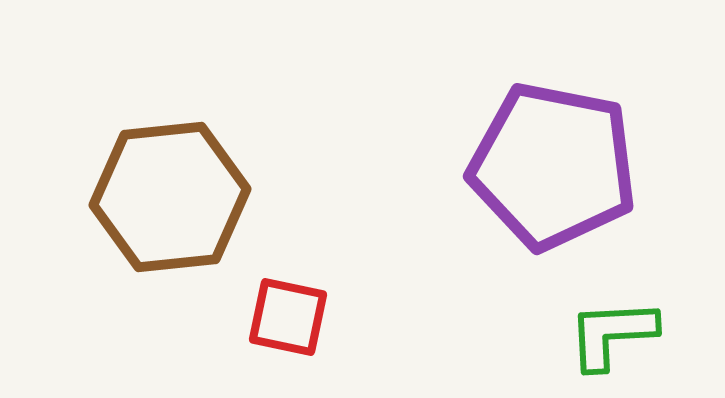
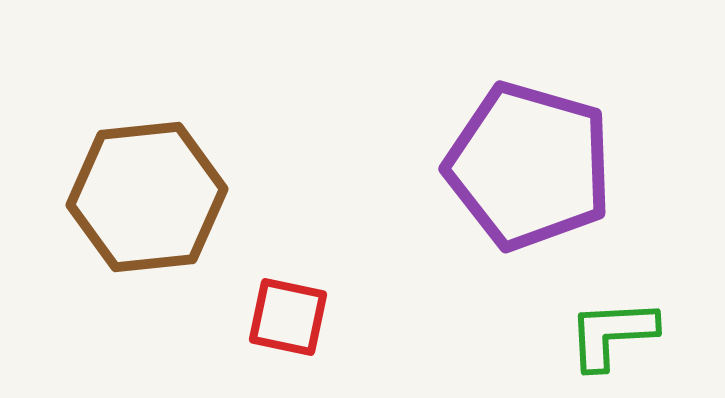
purple pentagon: moved 24 px left; rotated 5 degrees clockwise
brown hexagon: moved 23 px left
